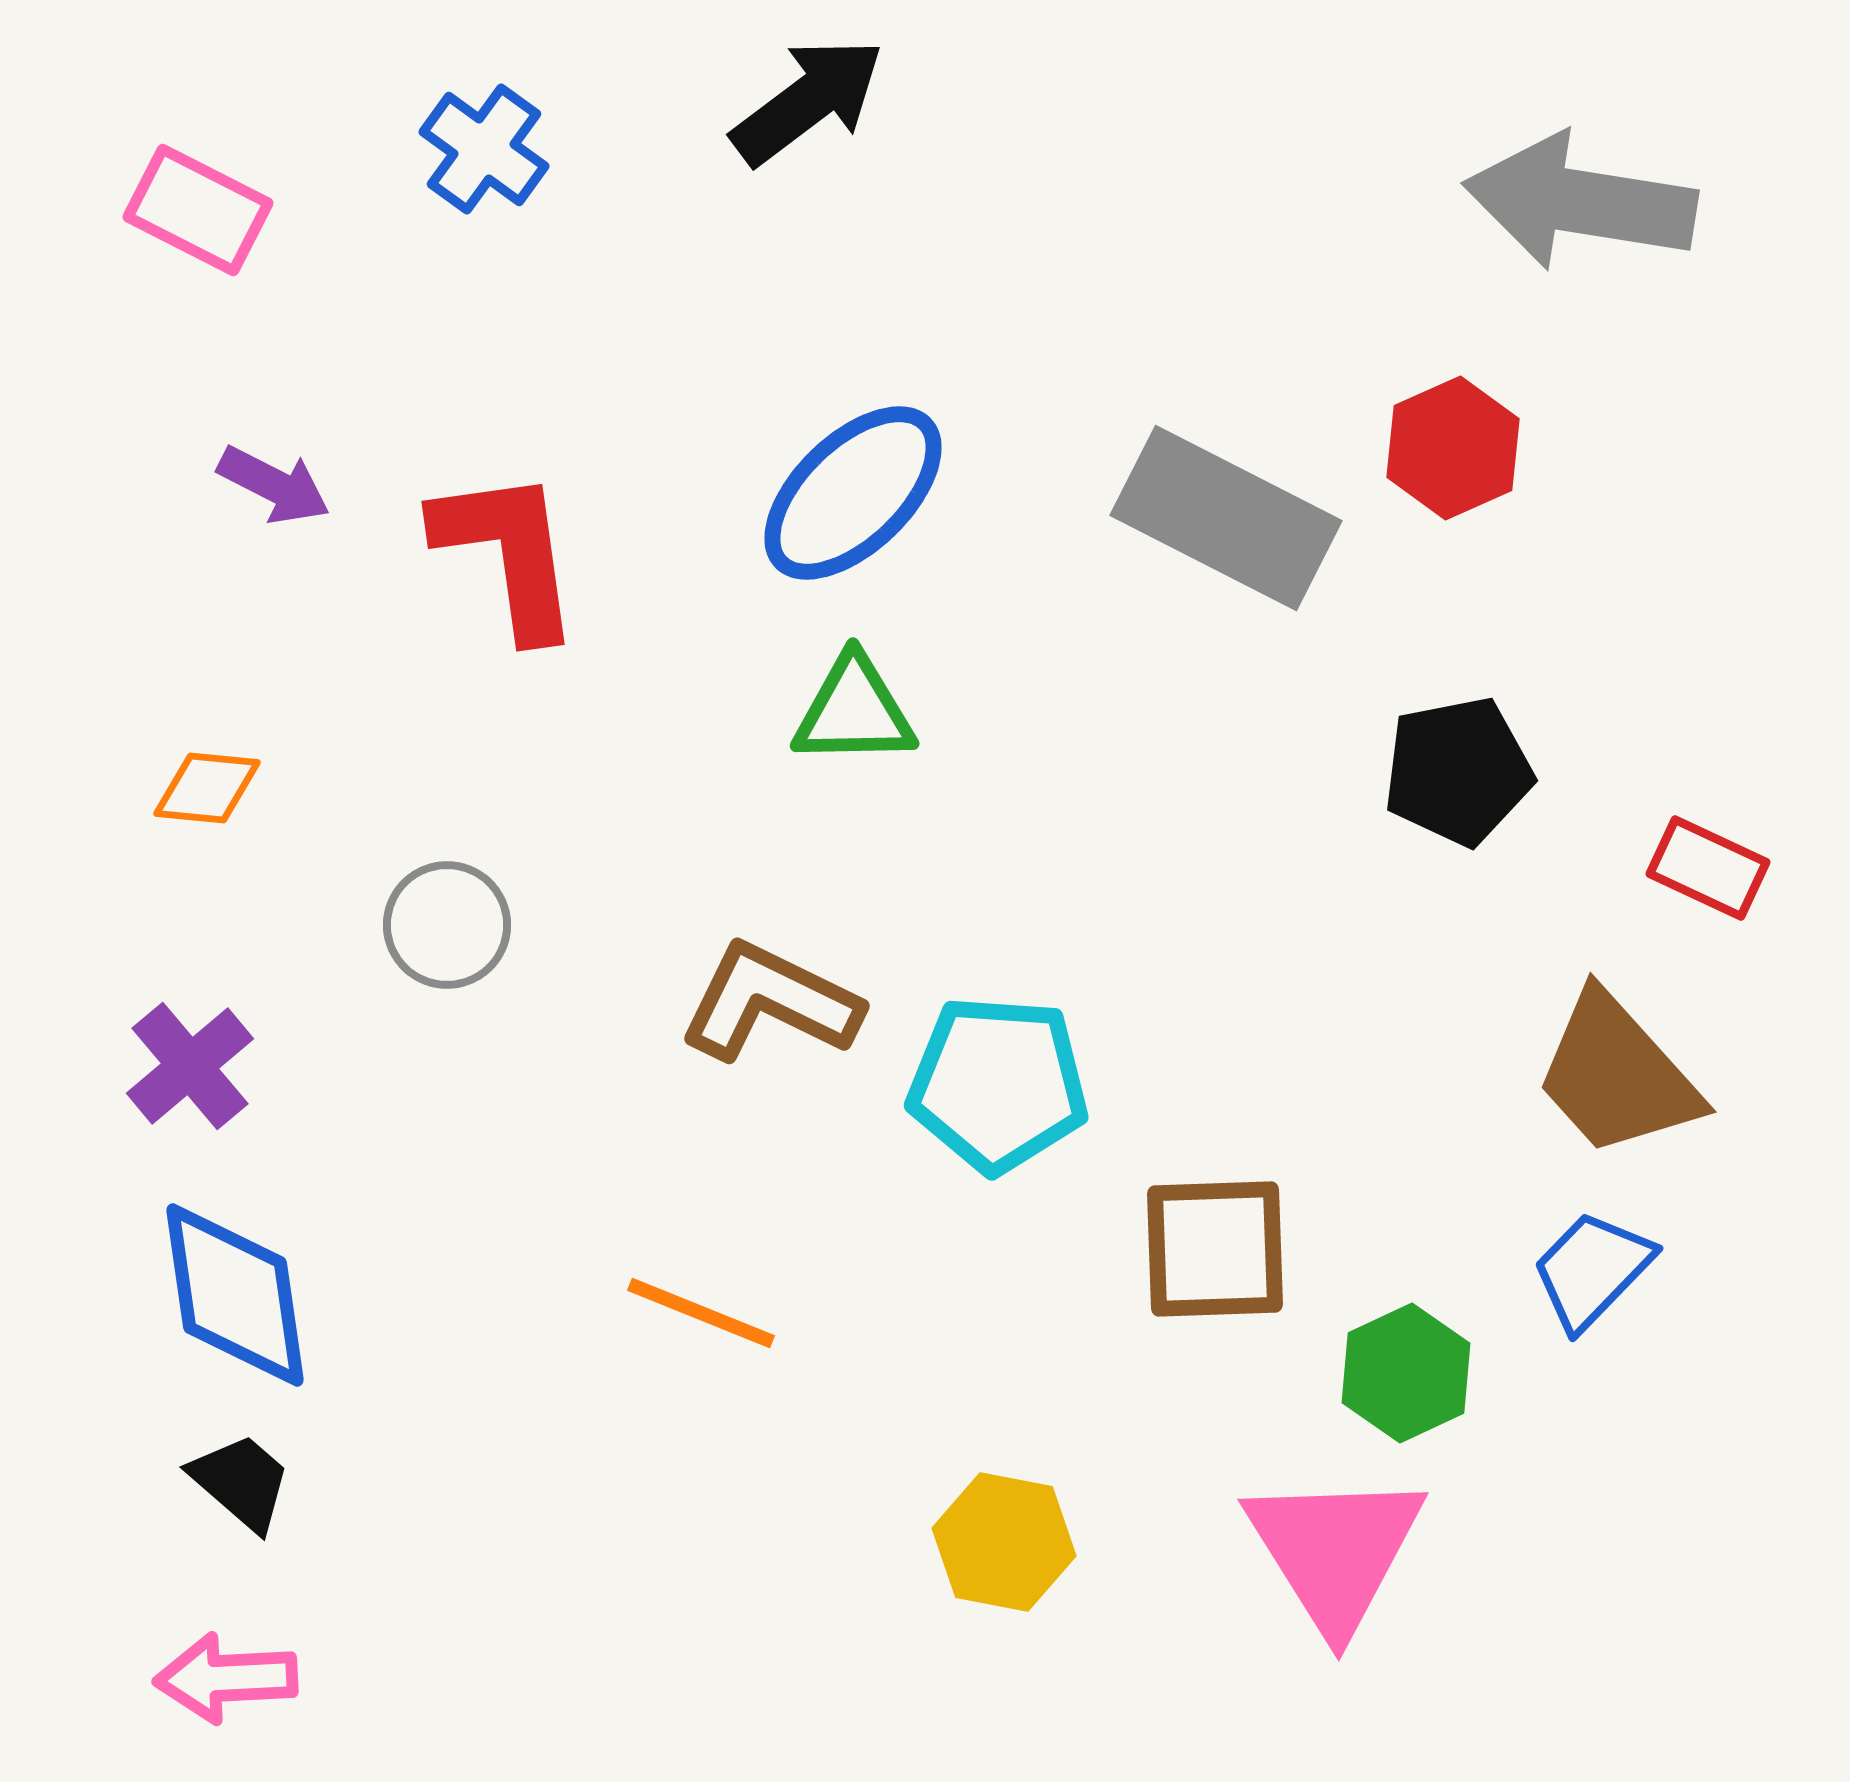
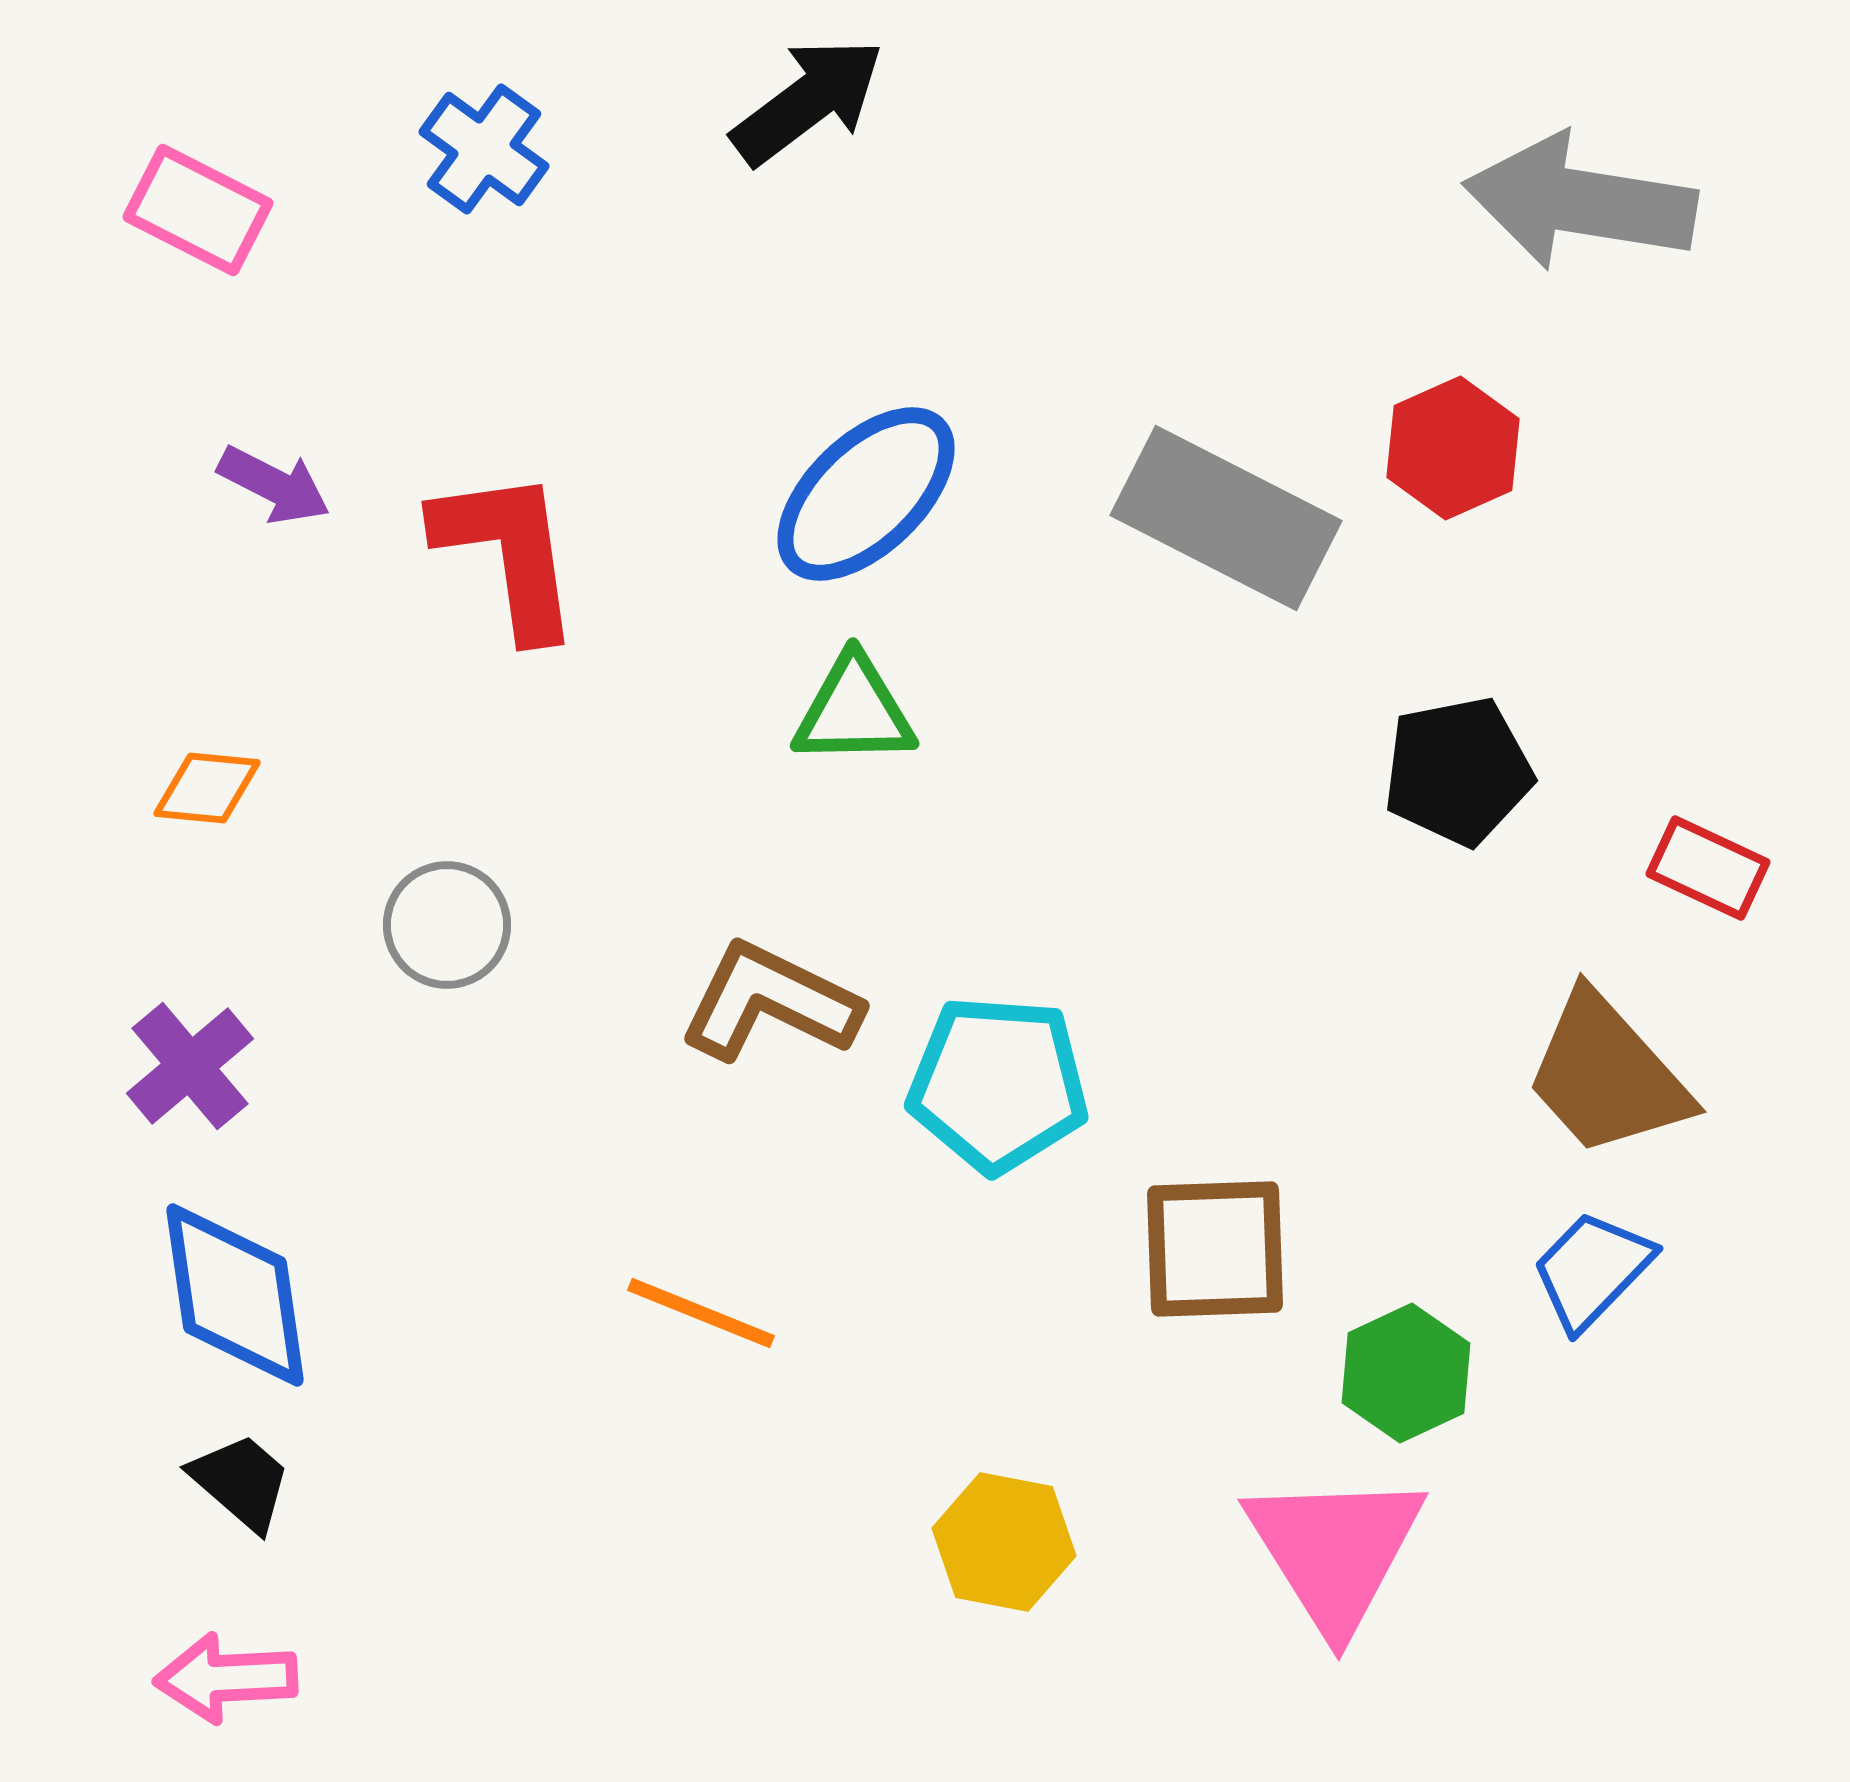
blue ellipse: moved 13 px right, 1 px down
brown trapezoid: moved 10 px left
